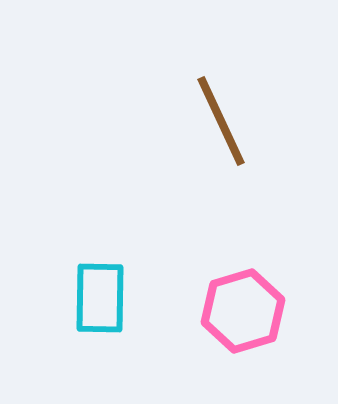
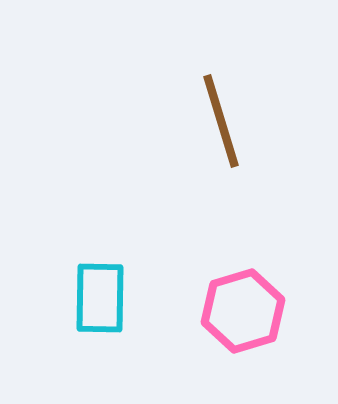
brown line: rotated 8 degrees clockwise
